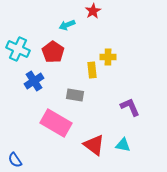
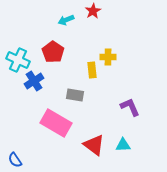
cyan arrow: moved 1 px left, 5 px up
cyan cross: moved 11 px down
cyan triangle: rotated 14 degrees counterclockwise
